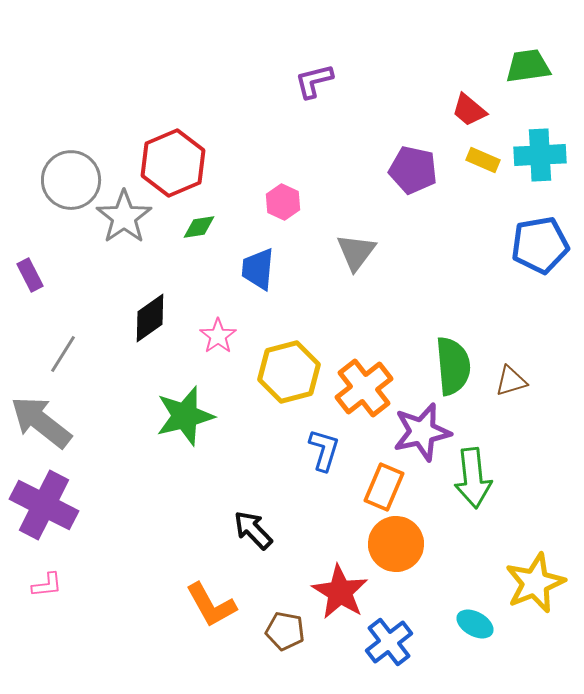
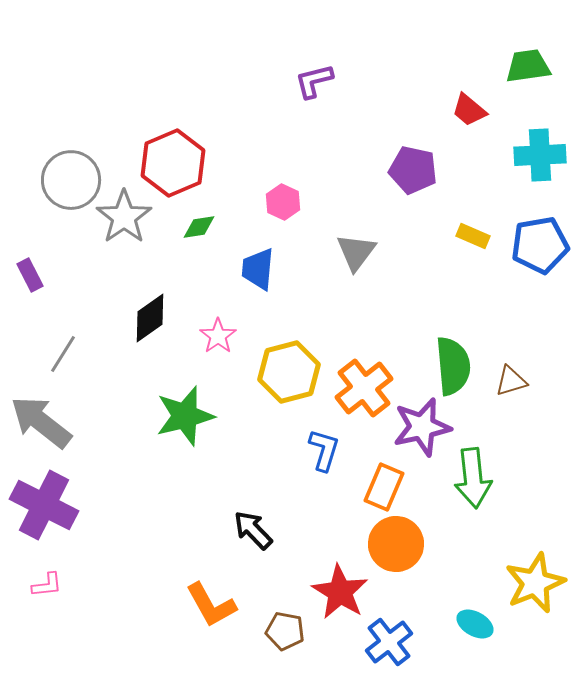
yellow rectangle: moved 10 px left, 76 px down
purple star: moved 5 px up
